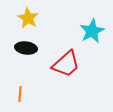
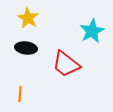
red trapezoid: rotated 80 degrees clockwise
